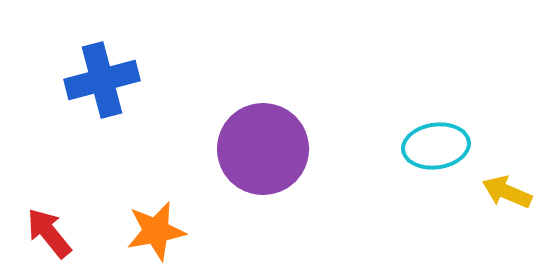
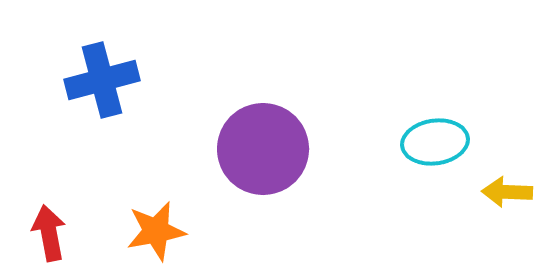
cyan ellipse: moved 1 px left, 4 px up
yellow arrow: rotated 21 degrees counterclockwise
red arrow: rotated 28 degrees clockwise
